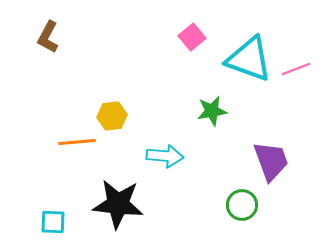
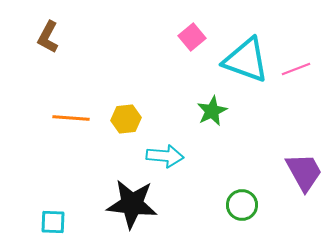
cyan triangle: moved 3 px left, 1 px down
green star: rotated 16 degrees counterclockwise
yellow hexagon: moved 14 px right, 3 px down
orange line: moved 6 px left, 24 px up; rotated 9 degrees clockwise
purple trapezoid: moved 33 px right, 11 px down; rotated 9 degrees counterclockwise
black star: moved 14 px right
